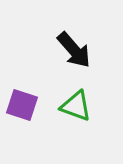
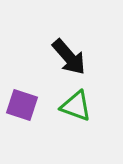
black arrow: moved 5 px left, 7 px down
